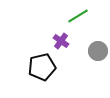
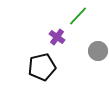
green line: rotated 15 degrees counterclockwise
purple cross: moved 4 px left, 4 px up
